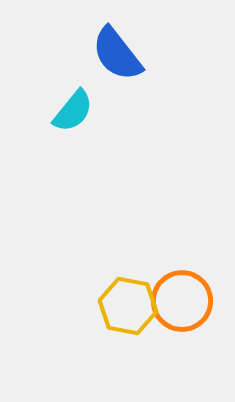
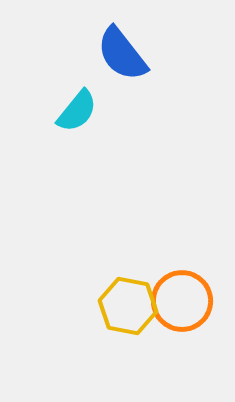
blue semicircle: moved 5 px right
cyan semicircle: moved 4 px right
